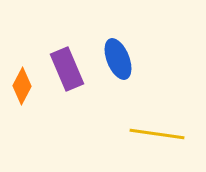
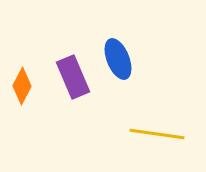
purple rectangle: moved 6 px right, 8 px down
